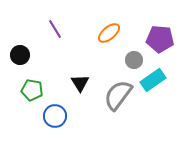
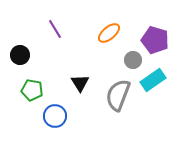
purple pentagon: moved 5 px left, 1 px down; rotated 12 degrees clockwise
gray circle: moved 1 px left
gray semicircle: rotated 16 degrees counterclockwise
